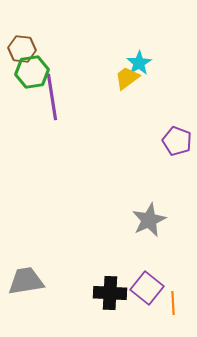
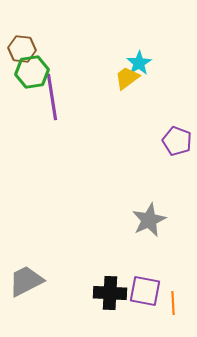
gray trapezoid: rotated 18 degrees counterclockwise
purple square: moved 2 px left, 3 px down; rotated 28 degrees counterclockwise
